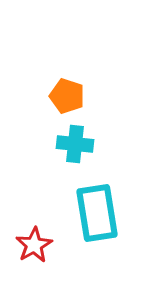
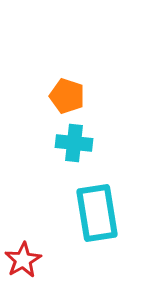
cyan cross: moved 1 px left, 1 px up
red star: moved 11 px left, 15 px down
